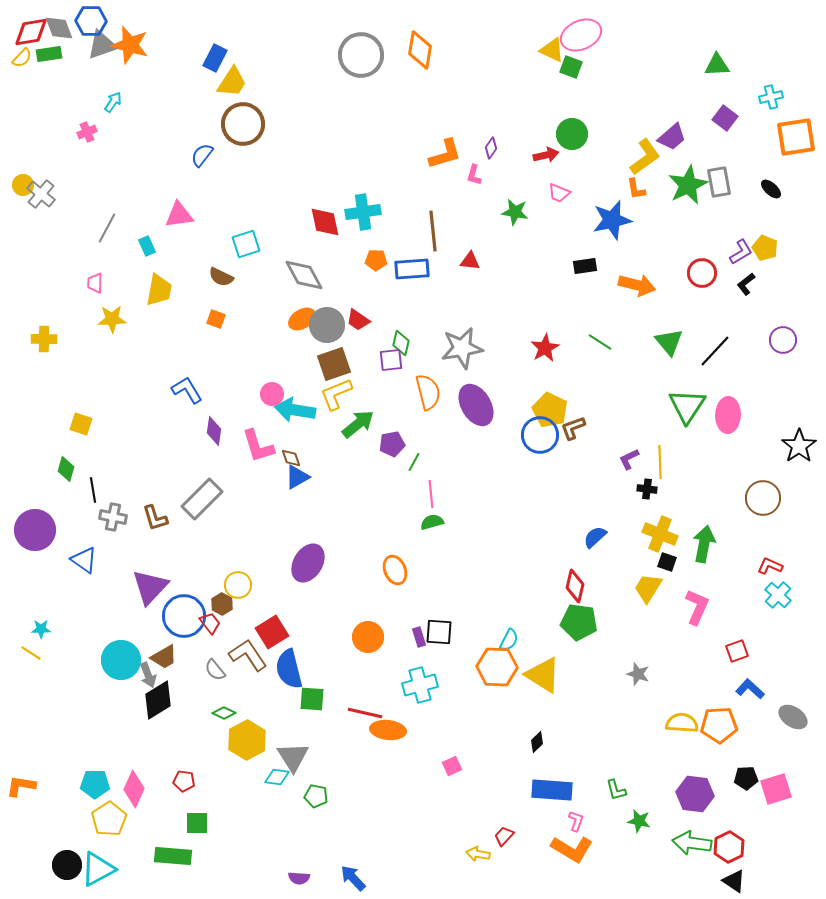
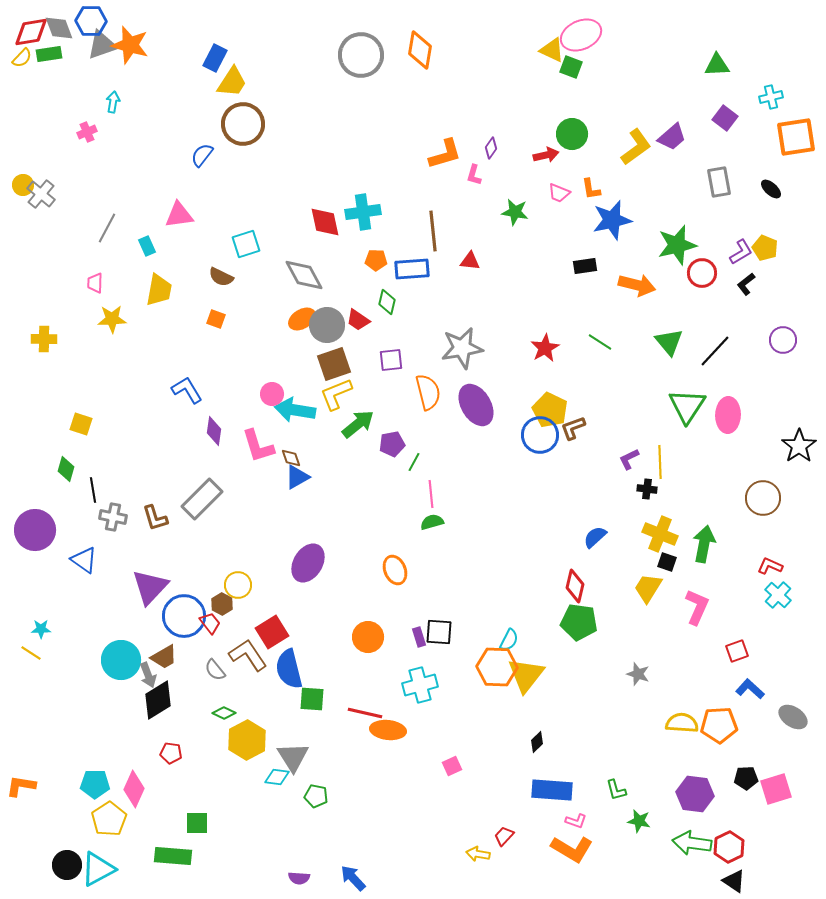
cyan arrow at (113, 102): rotated 25 degrees counterclockwise
yellow L-shape at (645, 157): moved 9 px left, 10 px up
green star at (688, 185): moved 11 px left, 60 px down; rotated 12 degrees clockwise
orange L-shape at (636, 189): moved 45 px left
green diamond at (401, 343): moved 14 px left, 41 px up
yellow triangle at (543, 675): moved 17 px left; rotated 36 degrees clockwise
red pentagon at (184, 781): moved 13 px left, 28 px up
pink L-shape at (576, 821): rotated 90 degrees clockwise
